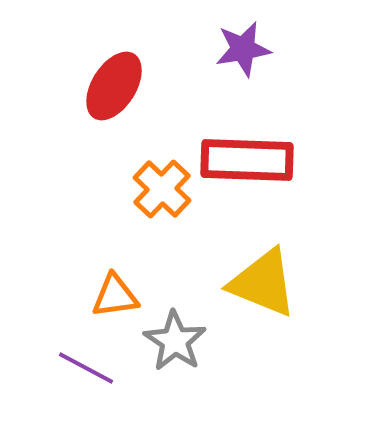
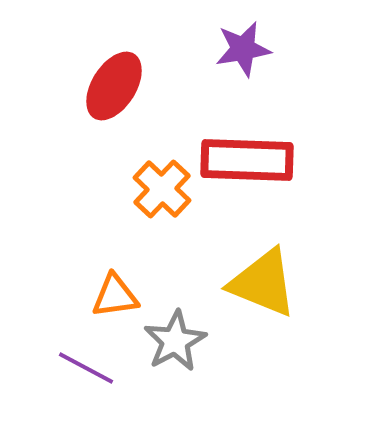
gray star: rotated 10 degrees clockwise
